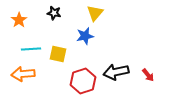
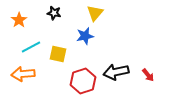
cyan line: moved 2 px up; rotated 24 degrees counterclockwise
